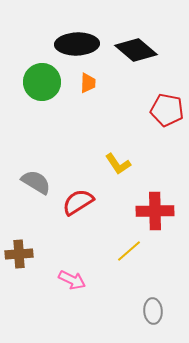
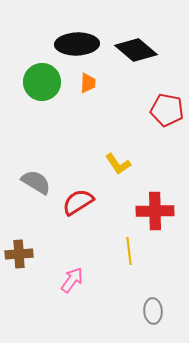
yellow line: rotated 56 degrees counterclockwise
pink arrow: rotated 80 degrees counterclockwise
